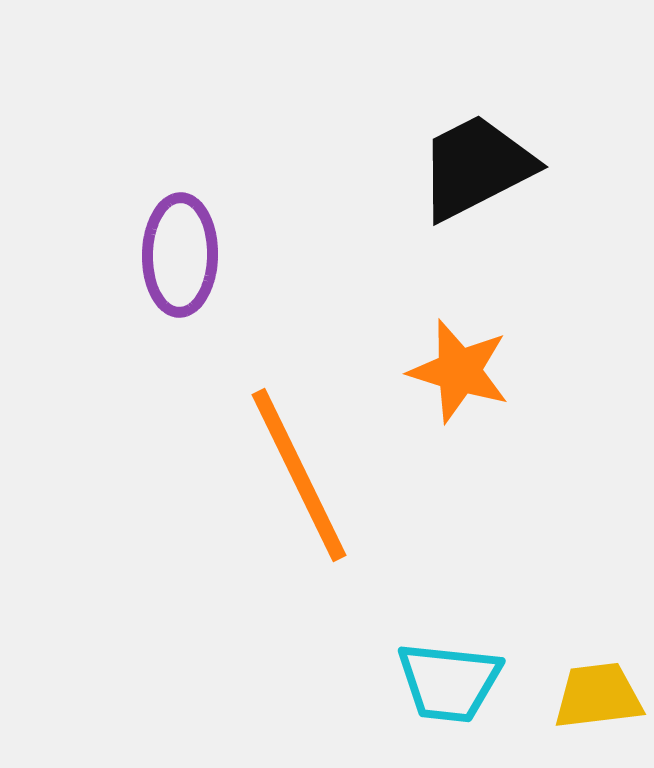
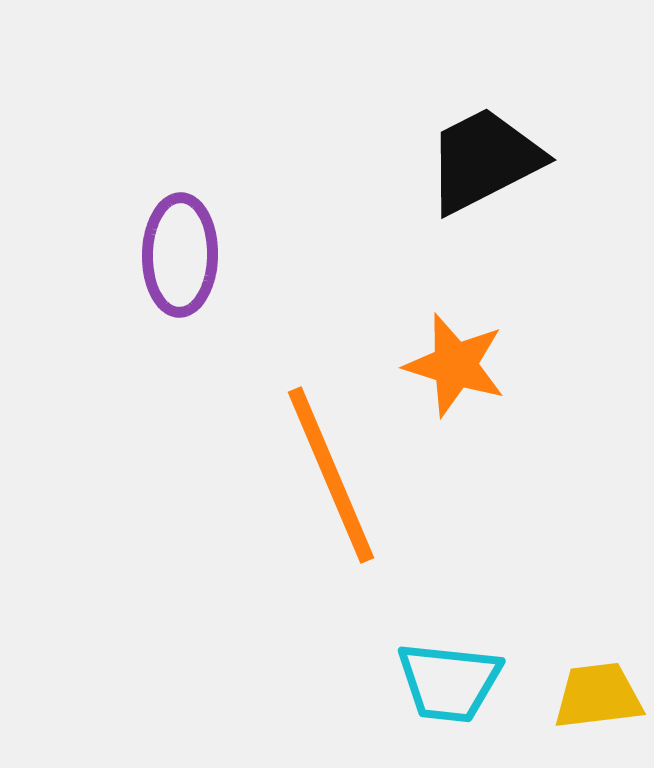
black trapezoid: moved 8 px right, 7 px up
orange star: moved 4 px left, 6 px up
orange line: moved 32 px right; rotated 3 degrees clockwise
